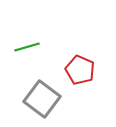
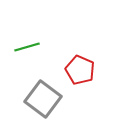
gray square: moved 1 px right
